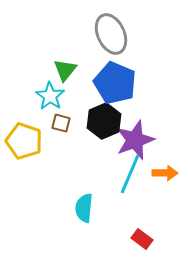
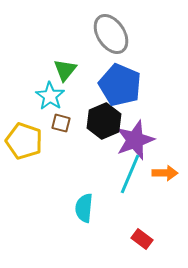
gray ellipse: rotated 9 degrees counterclockwise
blue pentagon: moved 5 px right, 2 px down
